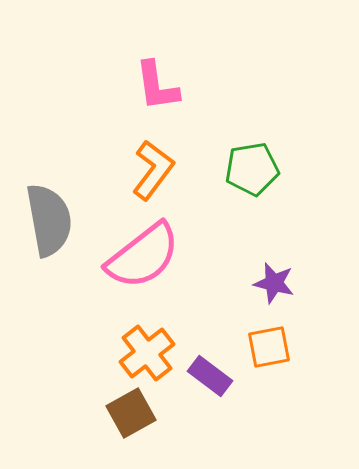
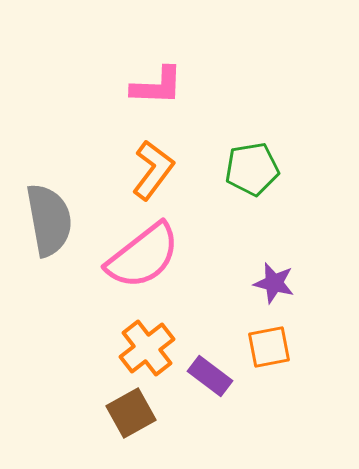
pink L-shape: rotated 80 degrees counterclockwise
orange cross: moved 5 px up
